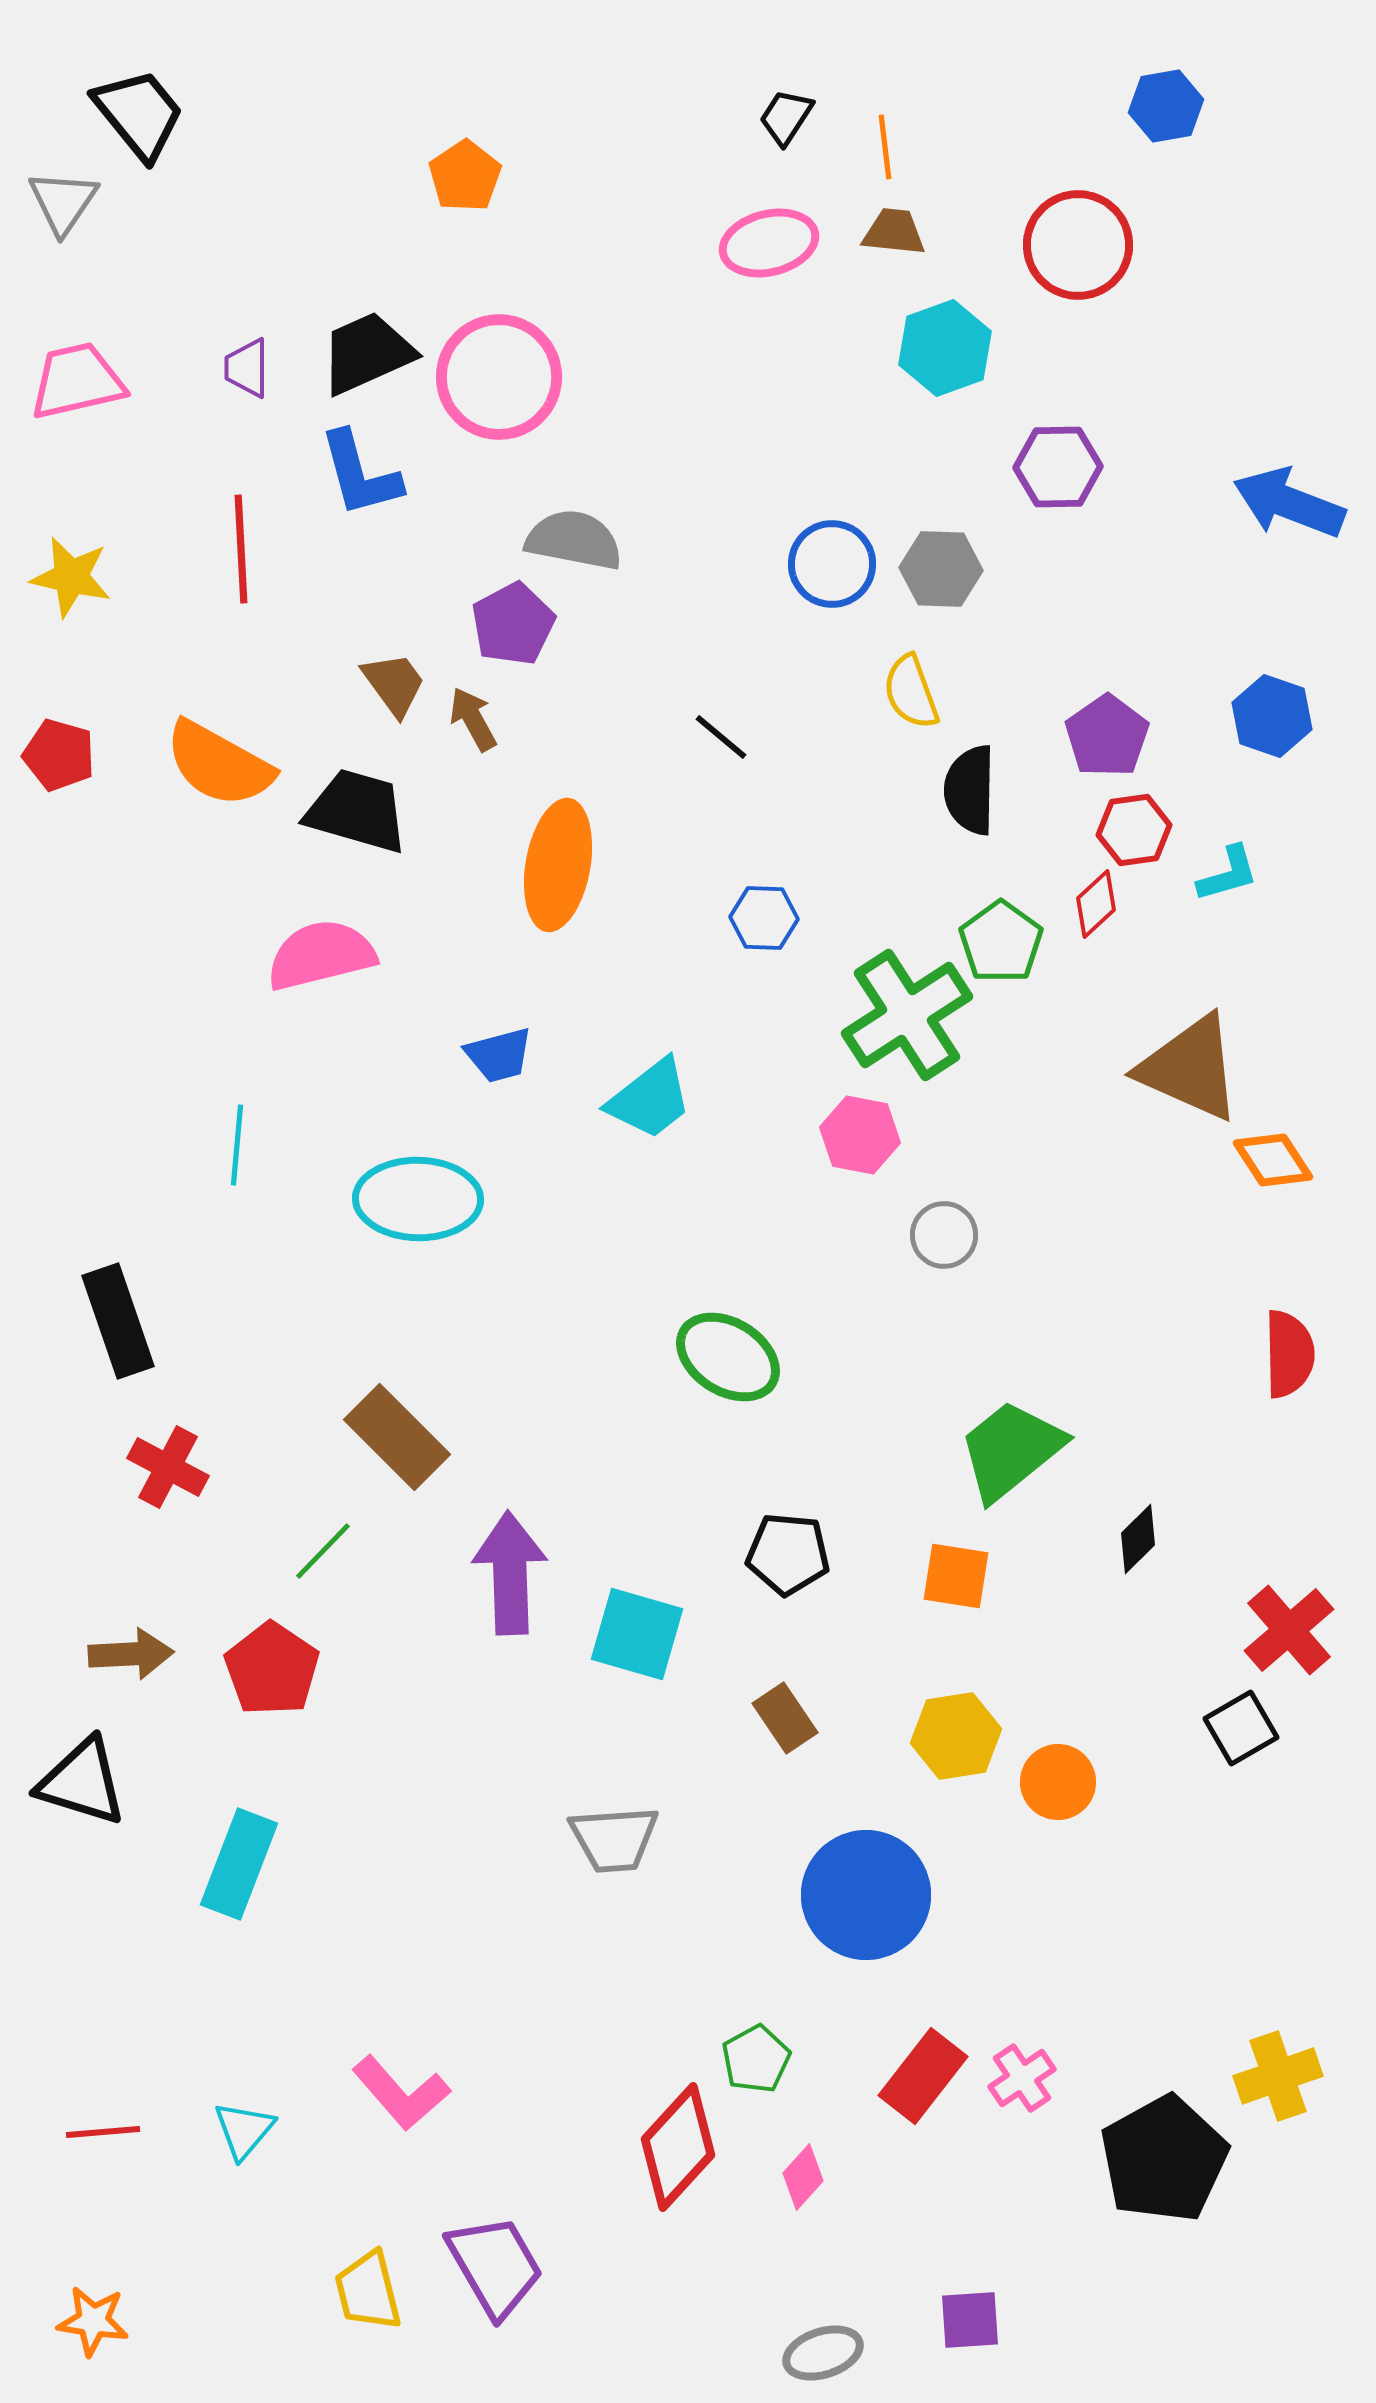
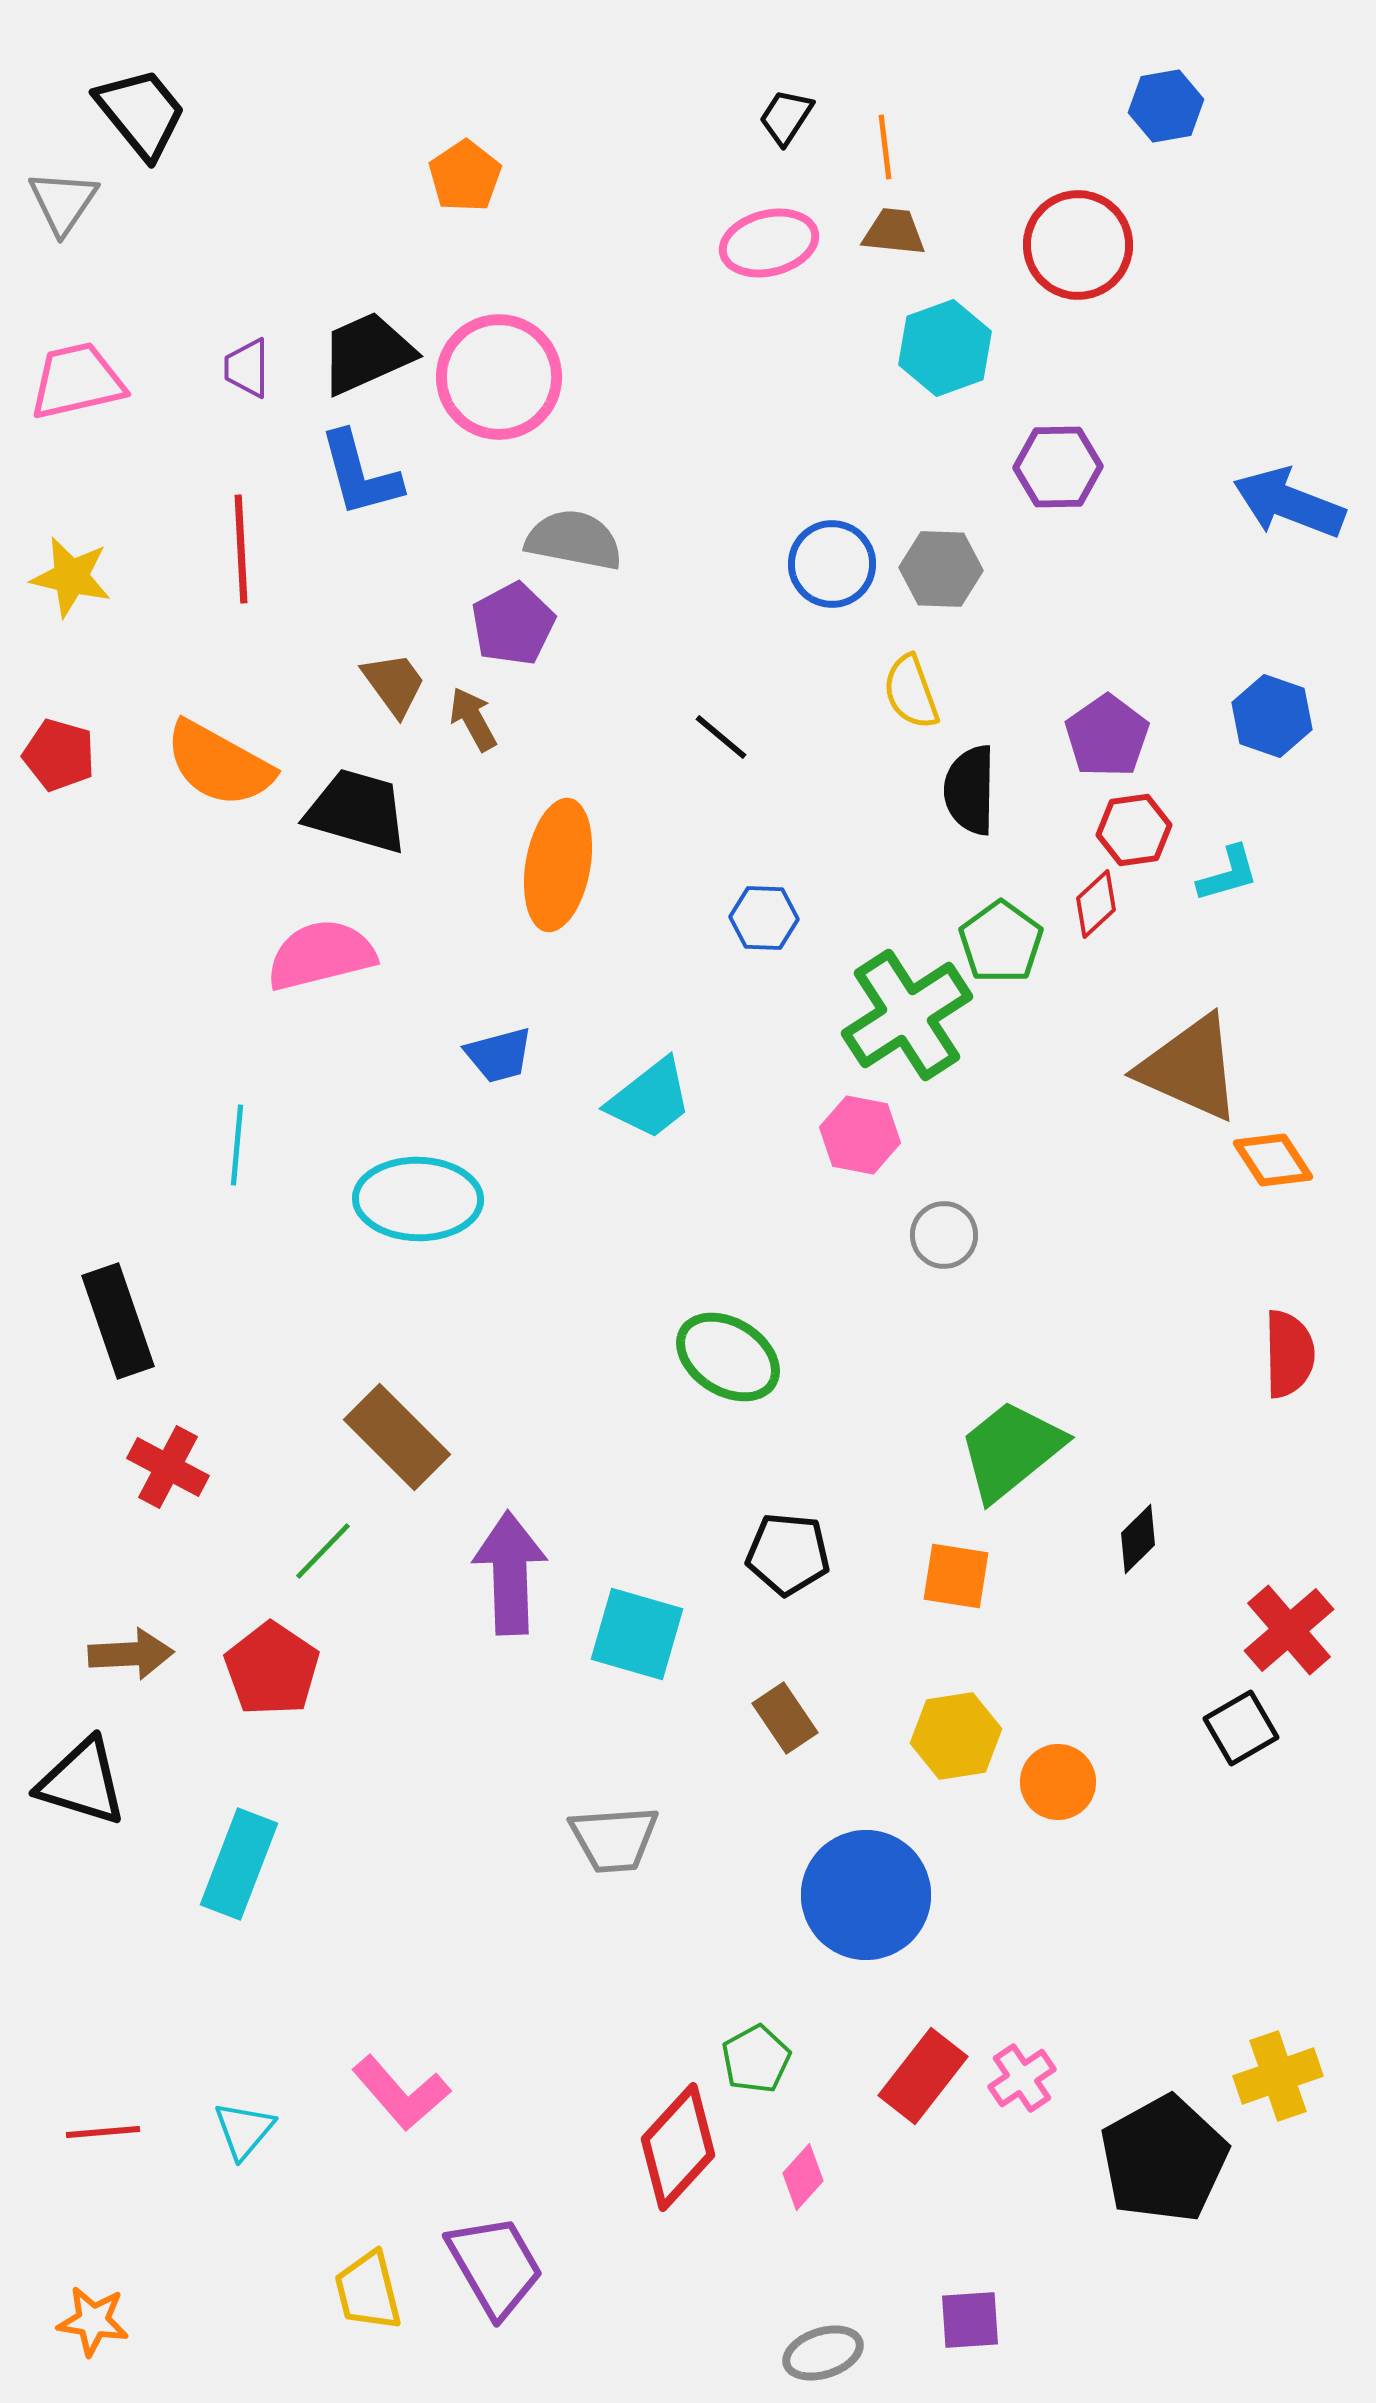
black trapezoid at (139, 114): moved 2 px right, 1 px up
